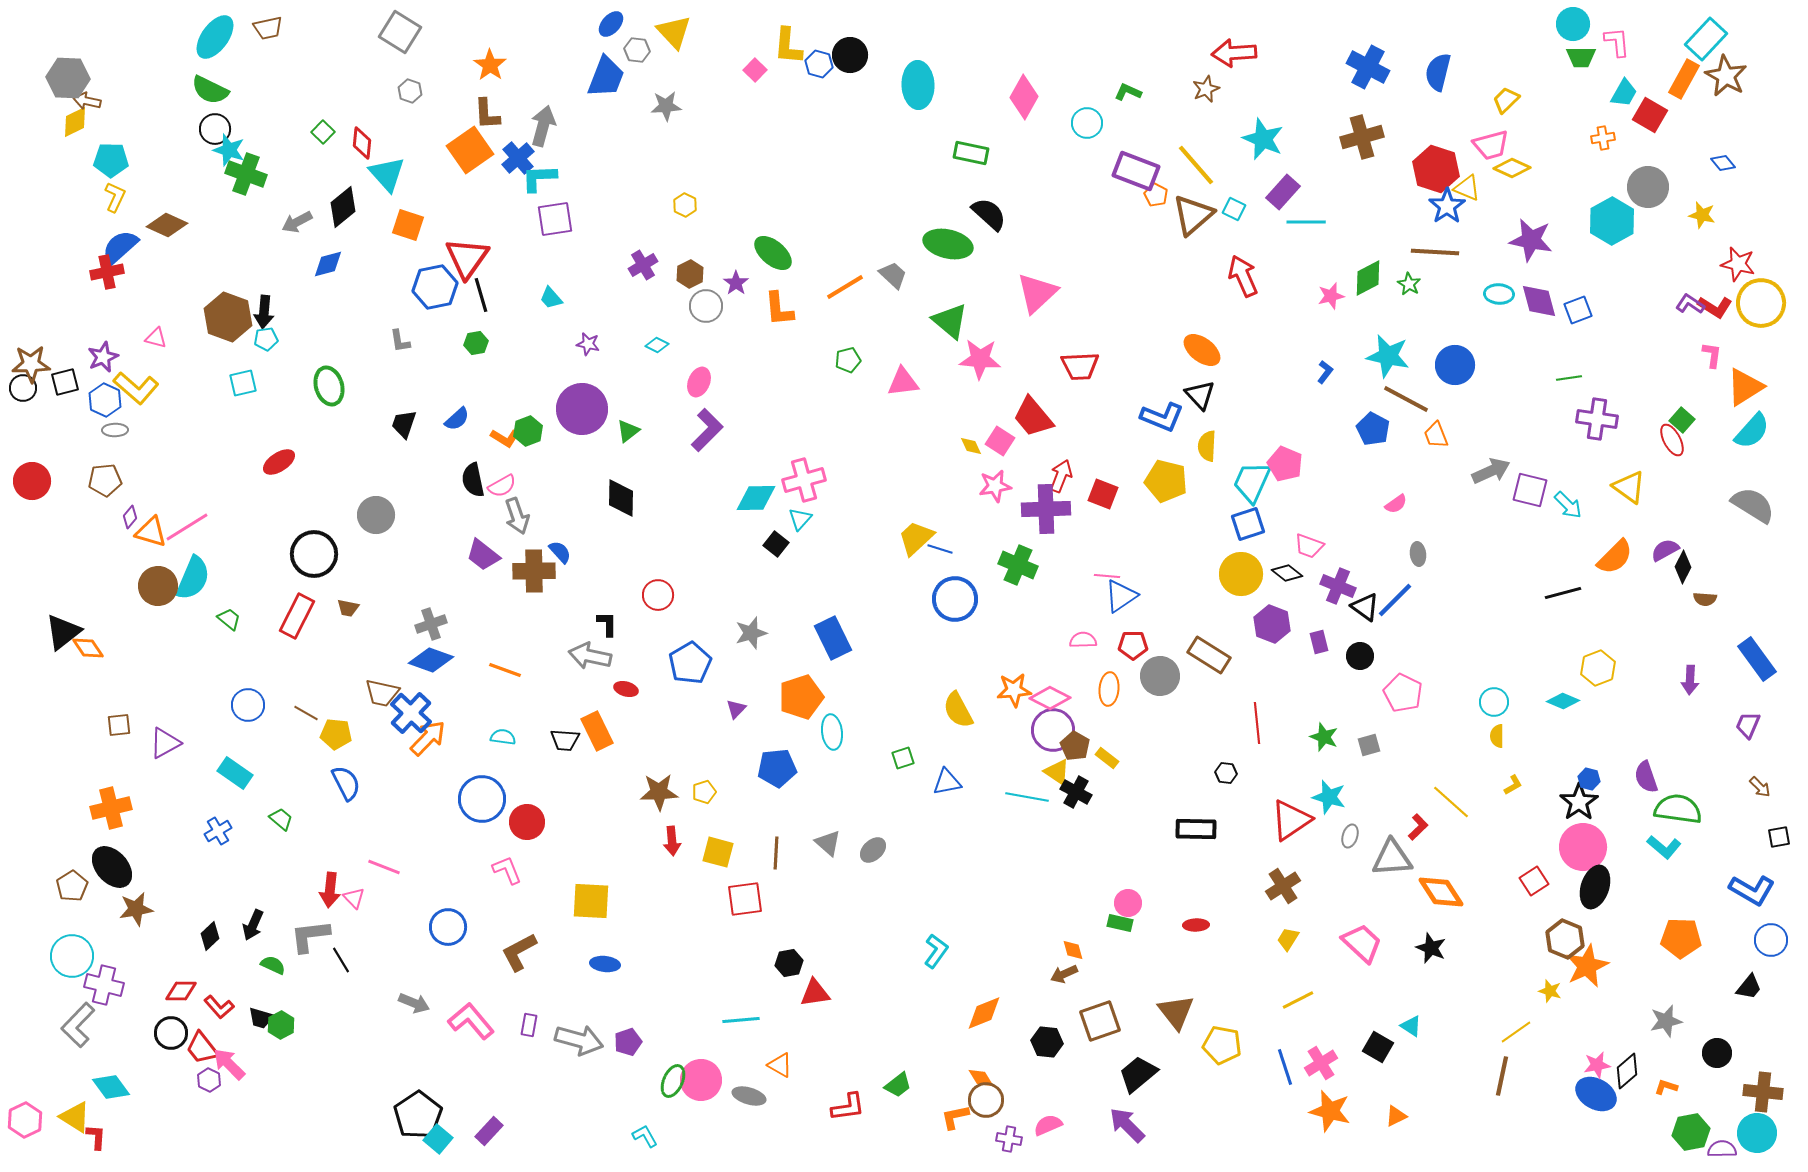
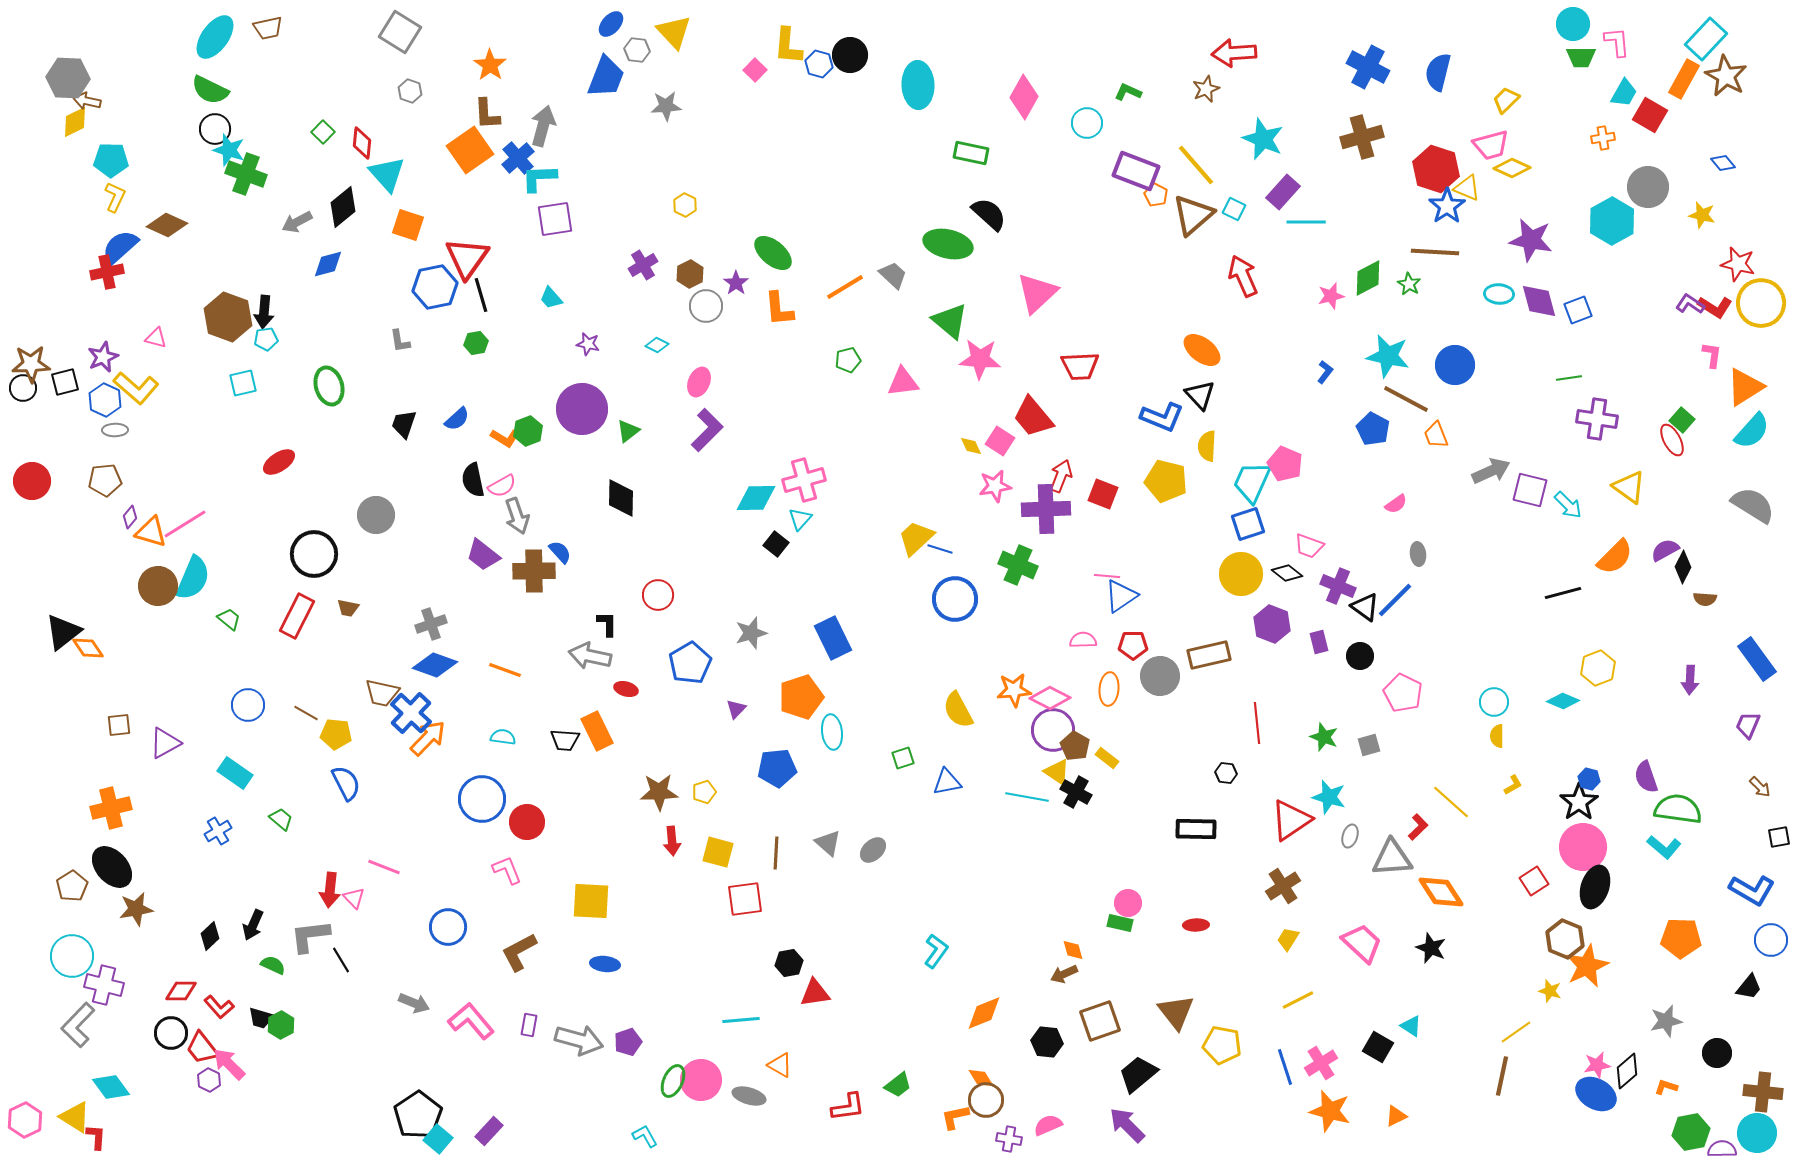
pink line at (187, 527): moved 2 px left, 3 px up
brown rectangle at (1209, 655): rotated 45 degrees counterclockwise
blue diamond at (431, 660): moved 4 px right, 5 px down
